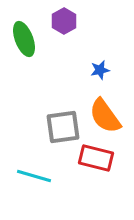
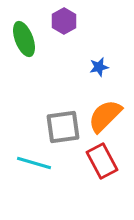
blue star: moved 1 px left, 3 px up
orange semicircle: rotated 81 degrees clockwise
red rectangle: moved 6 px right, 3 px down; rotated 48 degrees clockwise
cyan line: moved 13 px up
